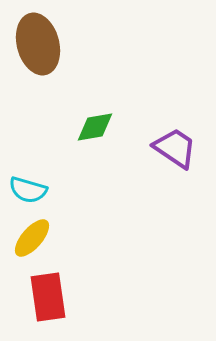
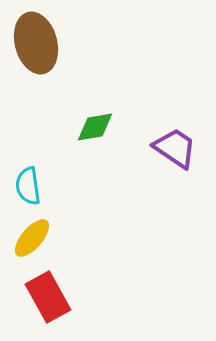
brown ellipse: moved 2 px left, 1 px up
cyan semicircle: moved 4 px up; rotated 66 degrees clockwise
red rectangle: rotated 21 degrees counterclockwise
